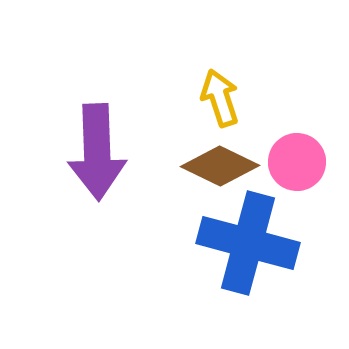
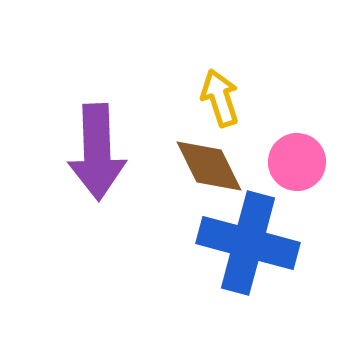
brown diamond: moved 11 px left; rotated 38 degrees clockwise
